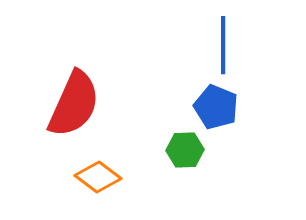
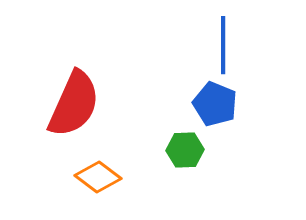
blue pentagon: moved 1 px left, 3 px up
